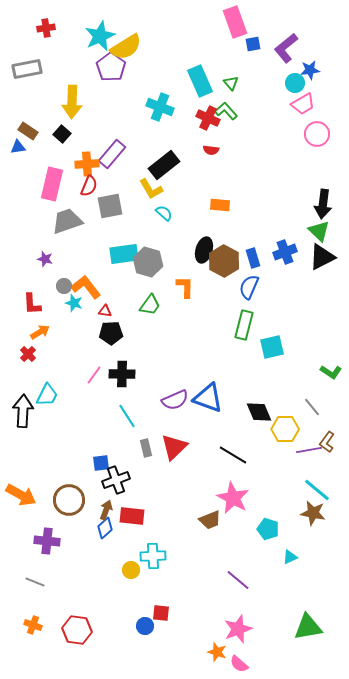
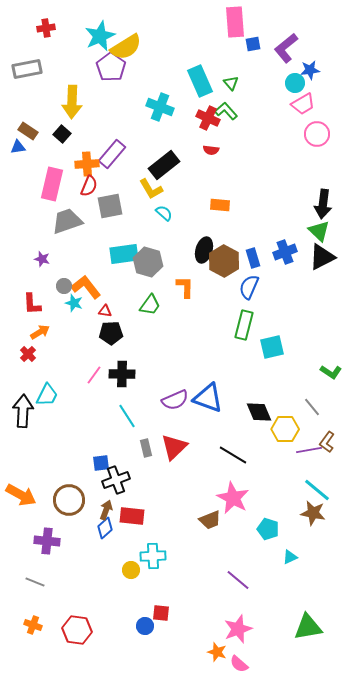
pink rectangle at (235, 22): rotated 16 degrees clockwise
purple star at (45, 259): moved 3 px left
